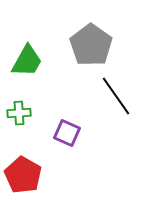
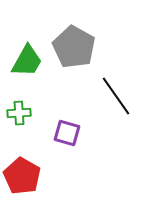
gray pentagon: moved 17 px left, 2 px down; rotated 6 degrees counterclockwise
purple square: rotated 8 degrees counterclockwise
red pentagon: moved 1 px left, 1 px down
